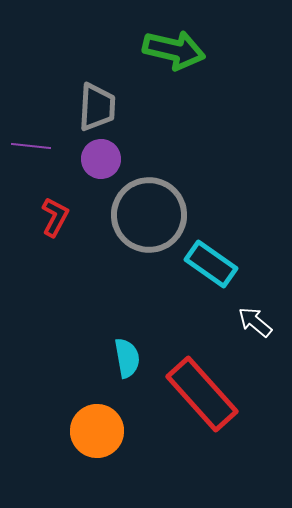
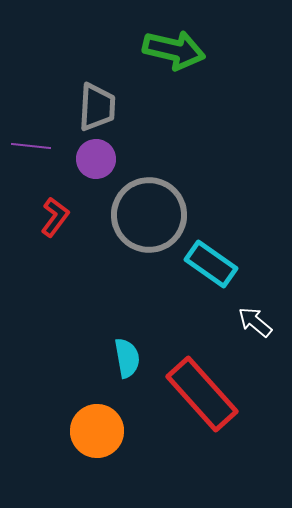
purple circle: moved 5 px left
red L-shape: rotated 9 degrees clockwise
